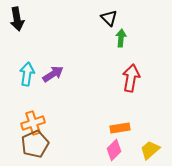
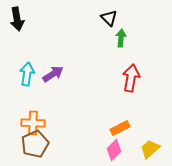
orange cross: rotated 20 degrees clockwise
orange rectangle: rotated 18 degrees counterclockwise
yellow trapezoid: moved 1 px up
